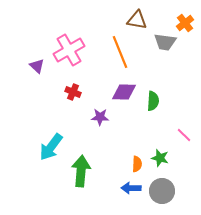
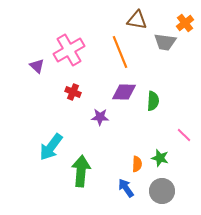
blue arrow: moved 5 px left; rotated 54 degrees clockwise
